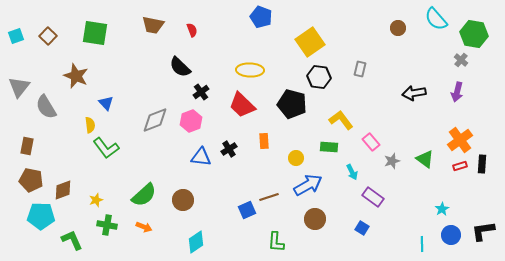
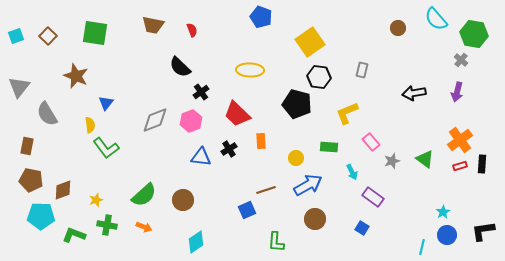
gray rectangle at (360, 69): moved 2 px right, 1 px down
blue triangle at (106, 103): rotated 21 degrees clockwise
black pentagon at (292, 104): moved 5 px right
red trapezoid at (242, 105): moved 5 px left, 9 px down
gray semicircle at (46, 107): moved 1 px right, 7 px down
yellow L-shape at (341, 120): moved 6 px right, 7 px up; rotated 75 degrees counterclockwise
orange rectangle at (264, 141): moved 3 px left
brown line at (269, 197): moved 3 px left, 7 px up
cyan star at (442, 209): moved 1 px right, 3 px down
blue circle at (451, 235): moved 4 px left
green L-shape at (72, 240): moved 2 px right, 5 px up; rotated 45 degrees counterclockwise
cyan line at (422, 244): moved 3 px down; rotated 14 degrees clockwise
